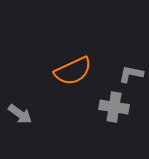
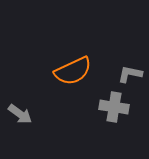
gray L-shape: moved 1 px left
